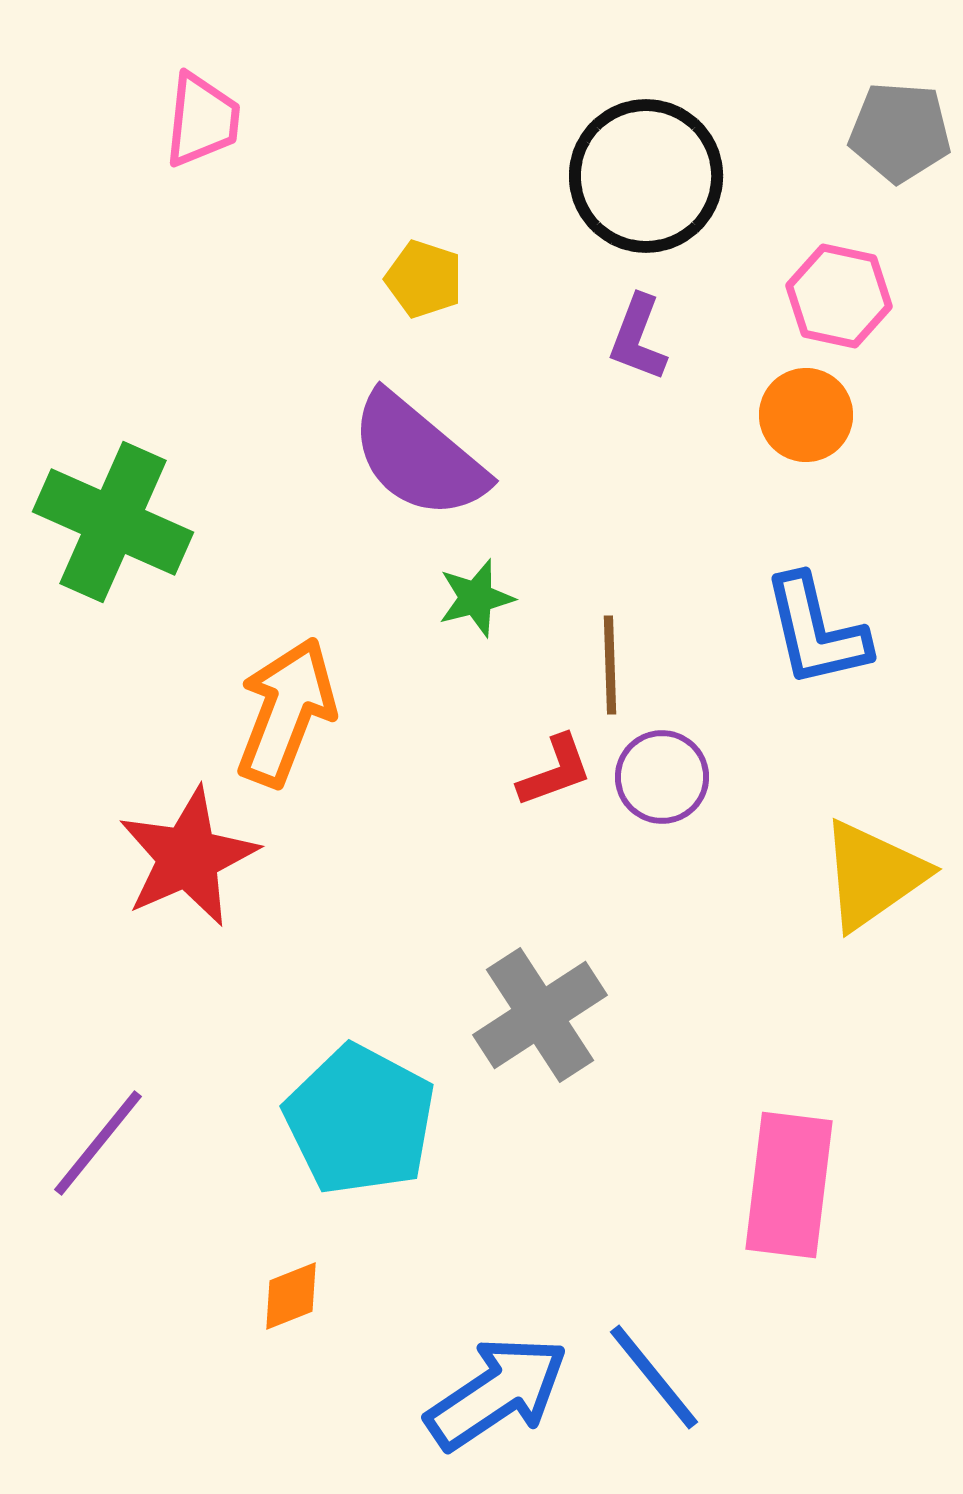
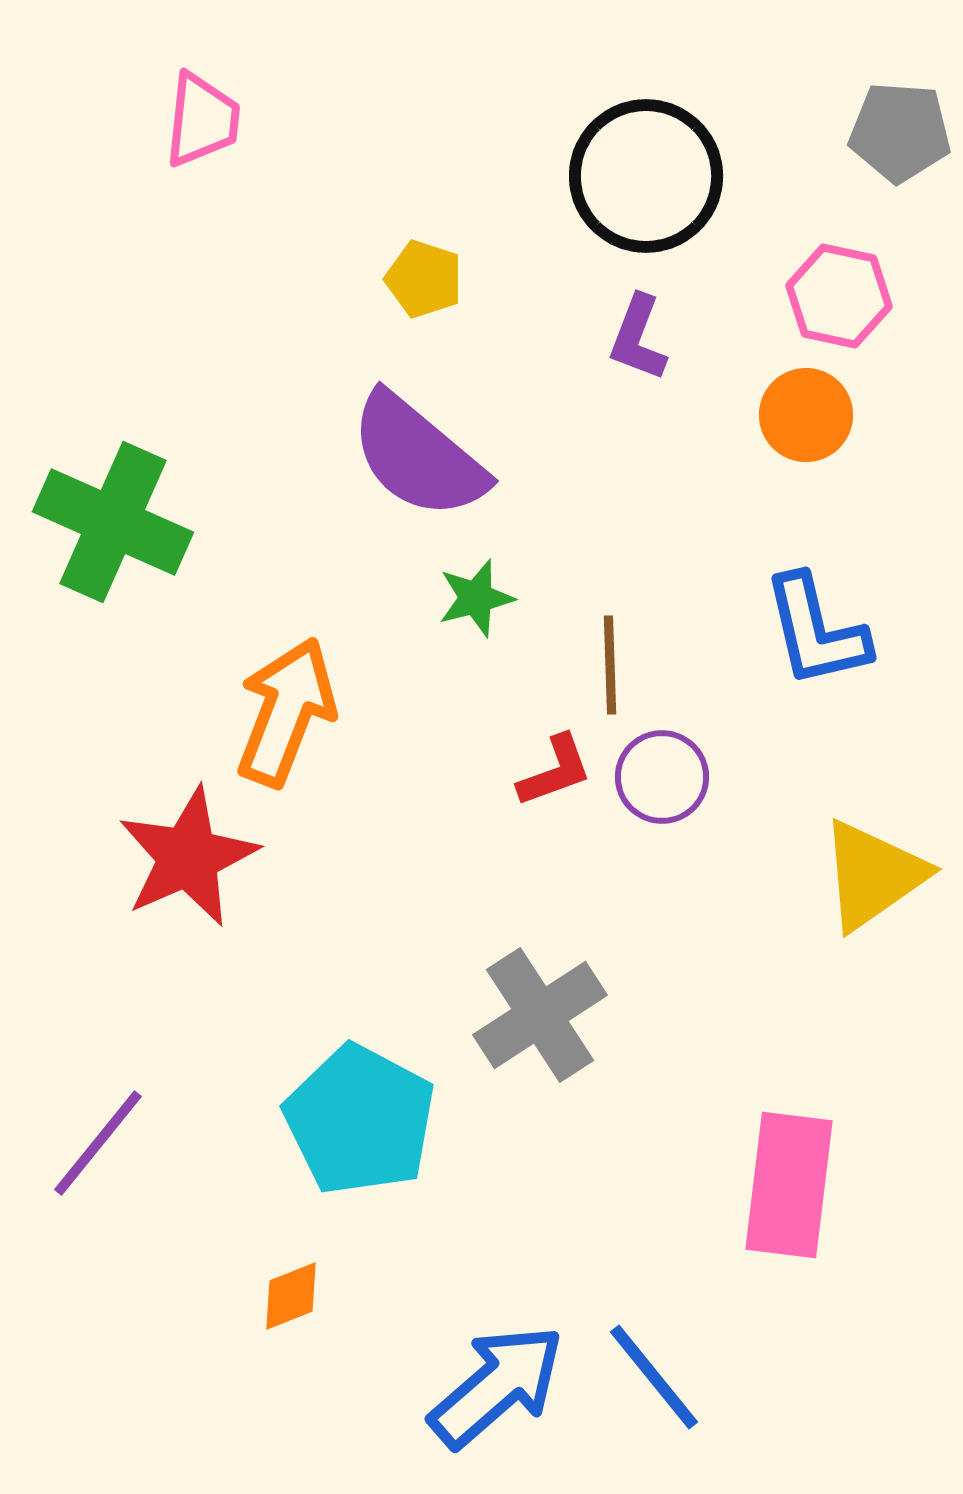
blue arrow: moved 7 px up; rotated 7 degrees counterclockwise
